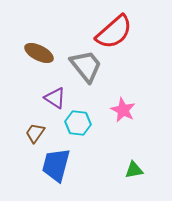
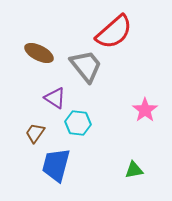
pink star: moved 22 px right; rotated 10 degrees clockwise
